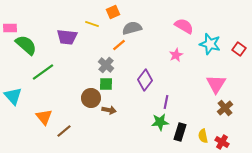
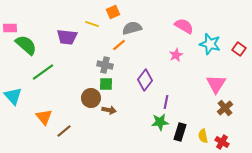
gray cross: moved 1 px left; rotated 28 degrees counterclockwise
